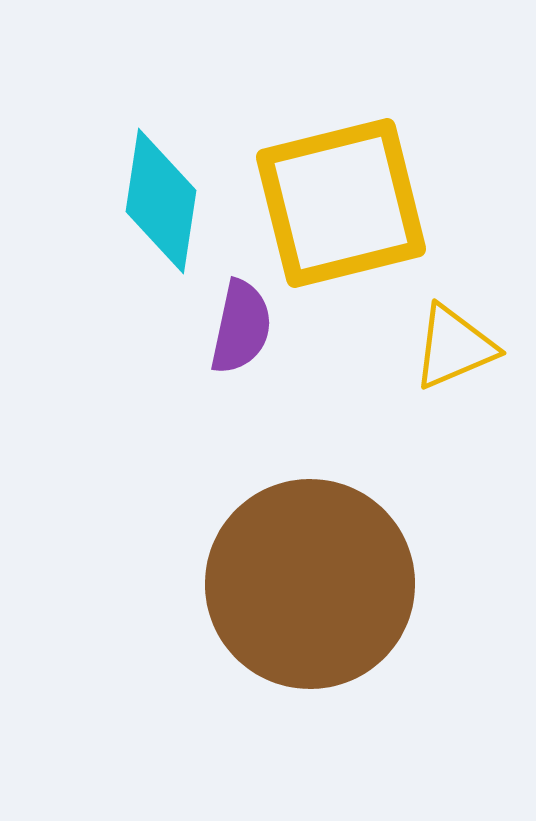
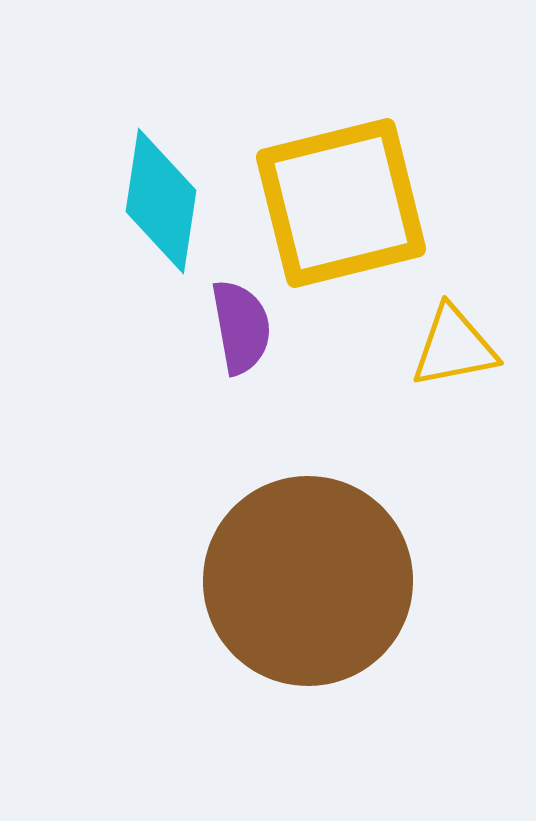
purple semicircle: rotated 22 degrees counterclockwise
yellow triangle: rotated 12 degrees clockwise
brown circle: moved 2 px left, 3 px up
